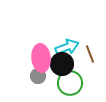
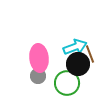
cyan arrow: moved 8 px right
pink ellipse: moved 2 px left
black circle: moved 16 px right
green circle: moved 3 px left
